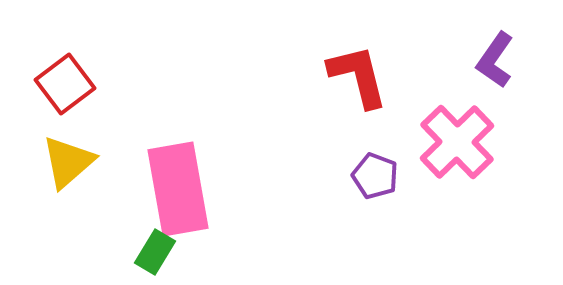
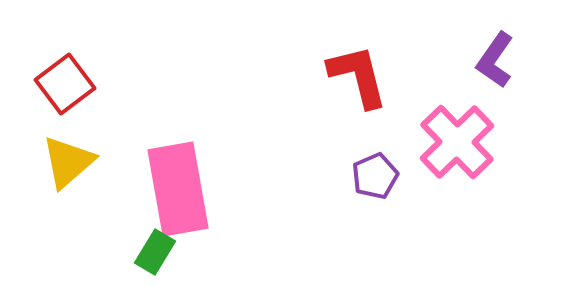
purple pentagon: rotated 27 degrees clockwise
